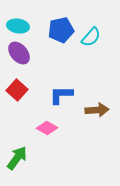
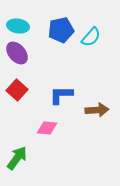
purple ellipse: moved 2 px left
pink diamond: rotated 25 degrees counterclockwise
